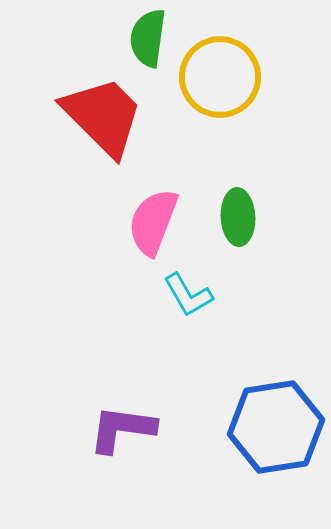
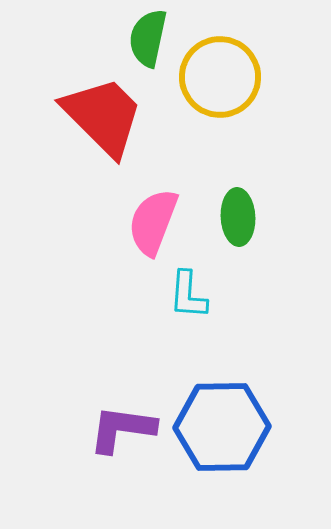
green semicircle: rotated 4 degrees clockwise
cyan L-shape: rotated 34 degrees clockwise
blue hexagon: moved 54 px left; rotated 8 degrees clockwise
